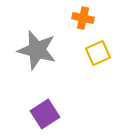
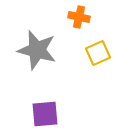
orange cross: moved 4 px left, 1 px up
purple square: rotated 28 degrees clockwise
